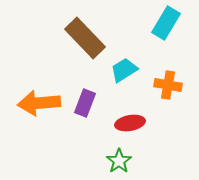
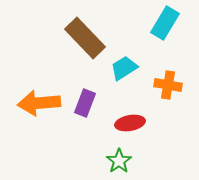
cyan rectangle: moved 1 px left
cyan trapezoid: moved 2 px up
